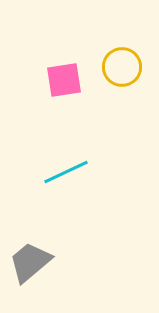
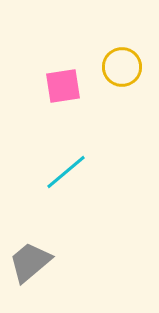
pink square: moved 1 px left, 6 px down
cyan line: rotated 15 degrees counterclockwise
